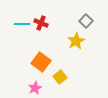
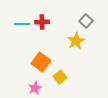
red cross: moved 1 px right, 1 px up; rotated 24 degrees counterclockwise
